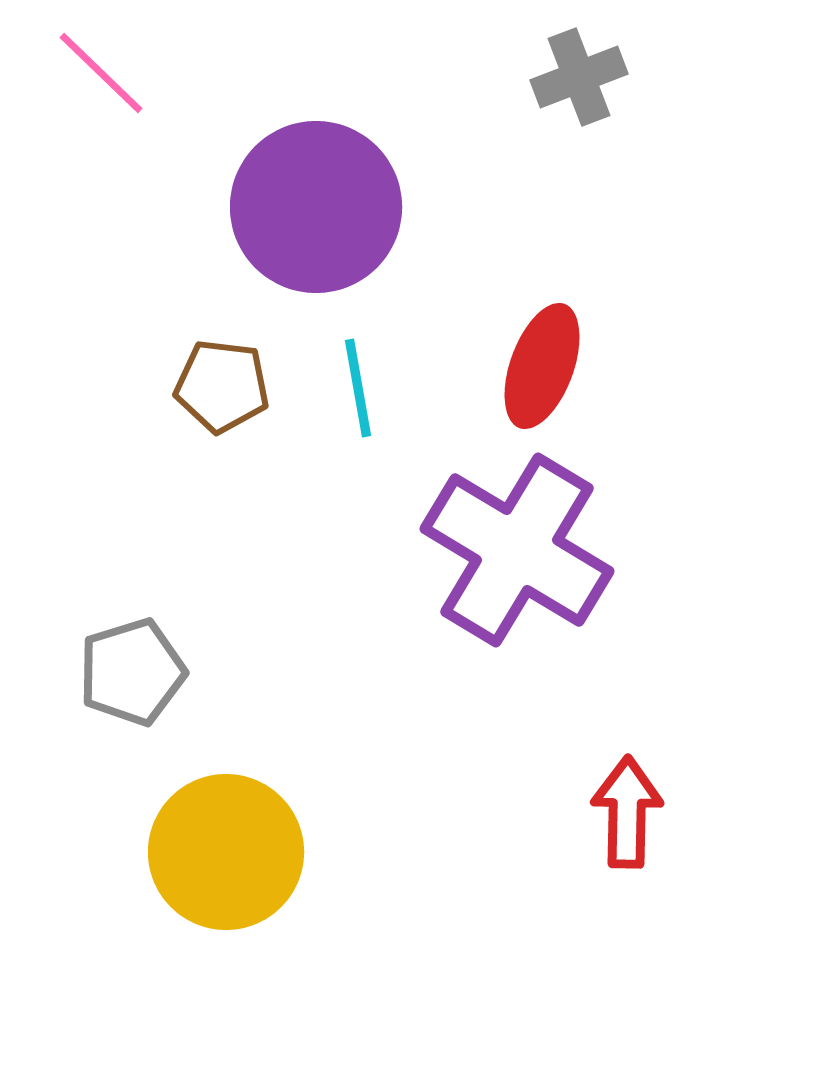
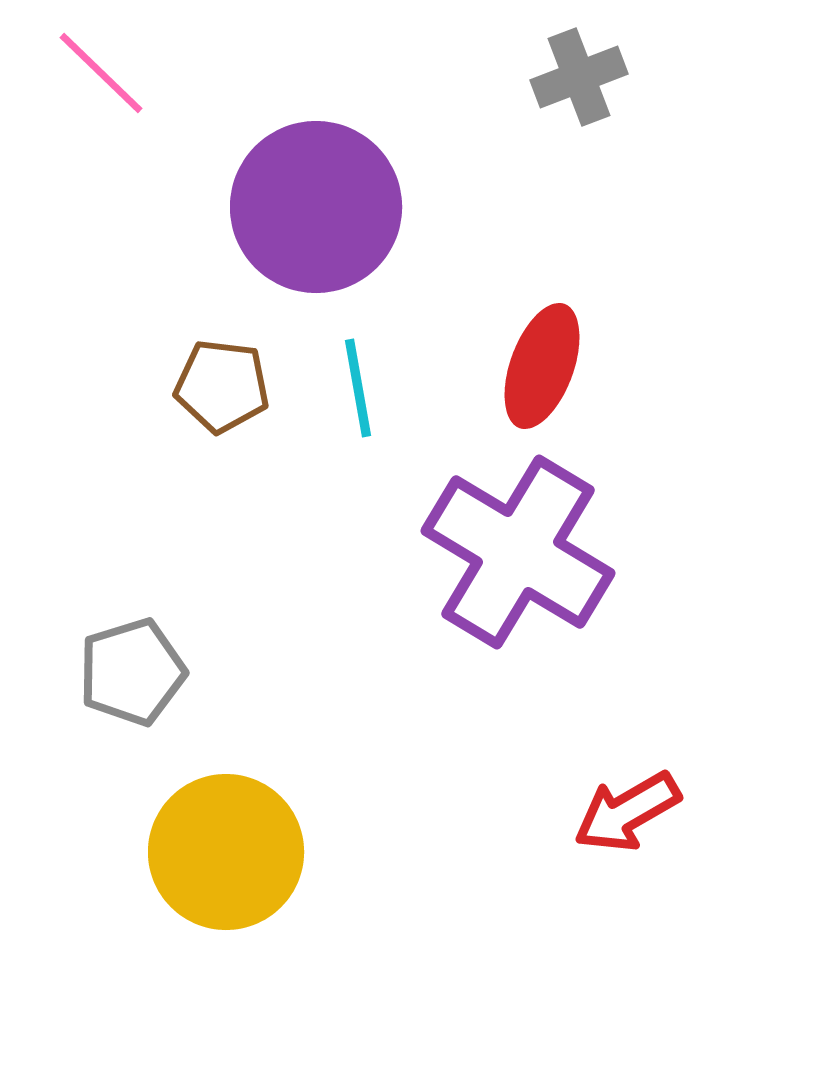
purple cross: moved 1 px right, 2 px down
red arrow: rotated 121 degrees counterclockwise
